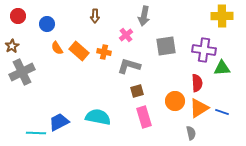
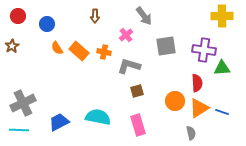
gray arrow: rotated 48 degrees counterclockwise
gray cross: moved 1 px right, 31 px down
pink rectangle: moved 6 px left, 8 px down
cyan line: moved 17 px left, 3 px up
